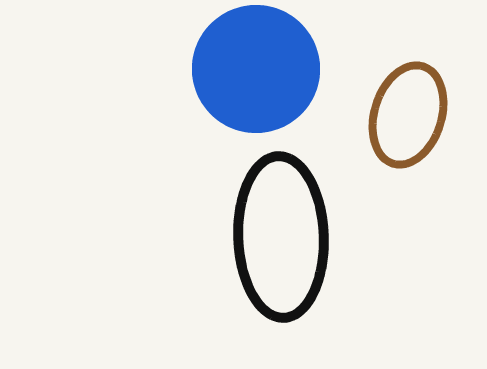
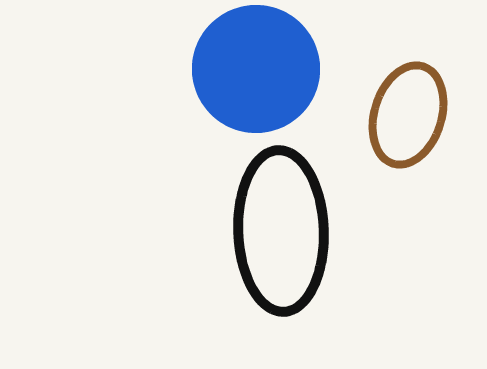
black ellipse: moved 6 px up
